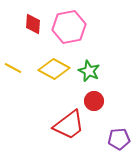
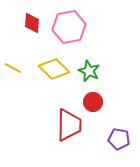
red diamond: moved 1 px left, 1 px up
yellow diamond: rotated 16 degrees clockwise
red circle: moved 1 px left, 1 px down
red trapezoid: rotated 52 degrees counterclockwise
purple pentagon: rotated 15 degrees clockwise
